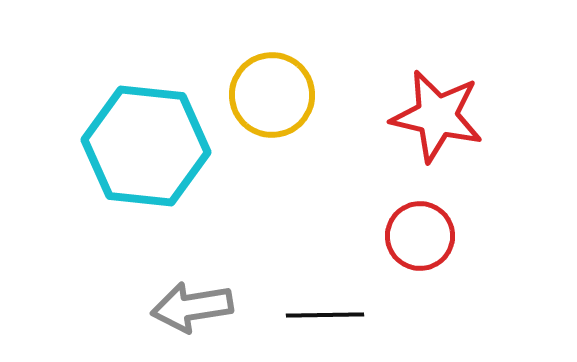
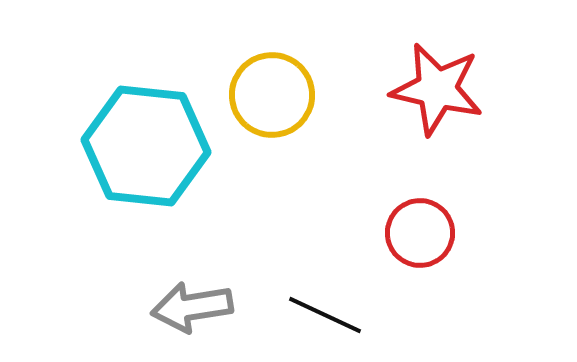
red star: moved 27 px up
red circle: moved 3 px up
black line: rotated 26 degrees clockwise
